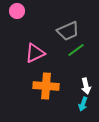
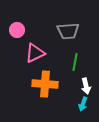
pink circle: moved 19 px down
gray trapezoid: rotated 20 degrees clockwise
green line: moved 1 px left, 12 px down; rotated 42 degrees counterclockwise
orange cross: moved 1 px left, 2 px up
